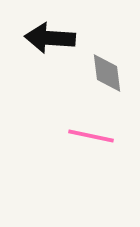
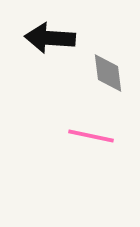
gray diamond: moved 1 px right
